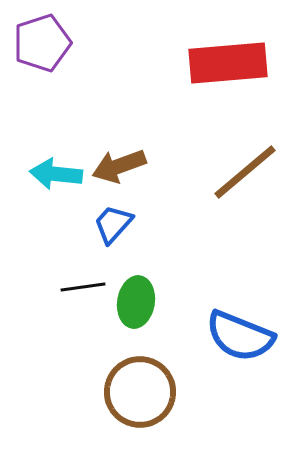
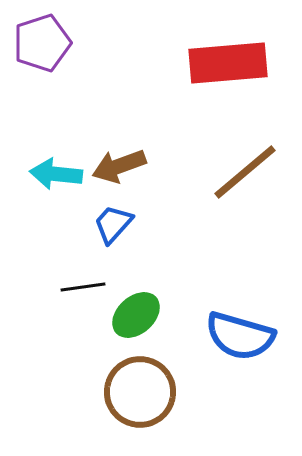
green ellipse: moved 13 px down; rotated 39 degrees clockwise
blue semicircle: rotated 6 degrees counterclockwise
